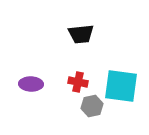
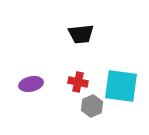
purple ellipse: rotated 15 degrees counterclockwise
gray hexagon: rotated 10 degrees counterclockwise
